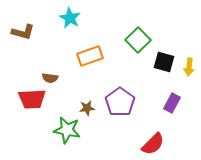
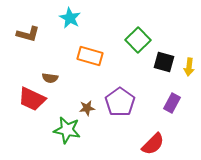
brown L-shape: moved 5 px right, 2 px down
orange rectangle: rotated 35 degrees clockwise
red trapezoid: rotated 28 degrees clockwise
